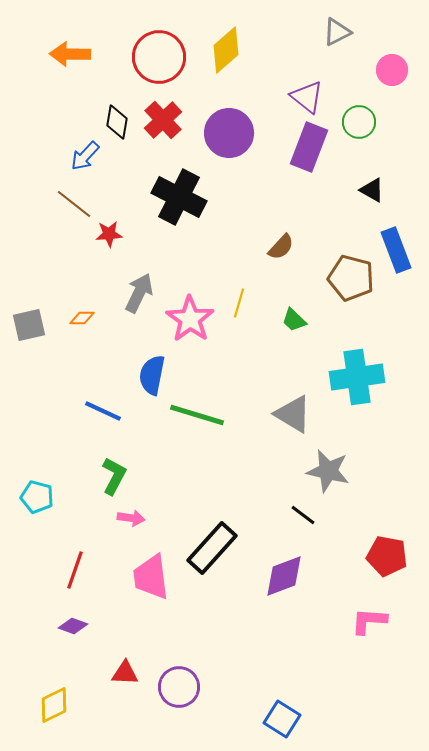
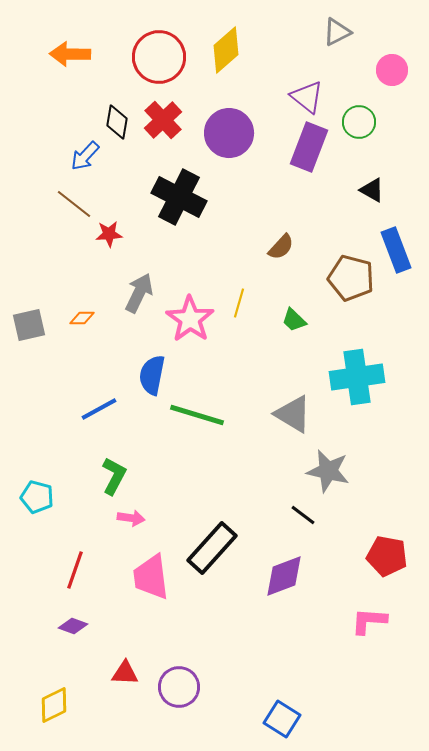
blue line at (103, 411): moved 4 px left, 2 px up; rotated 54 degrees counterclockwise
